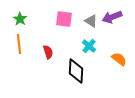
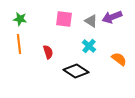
green star: rotated 24 degrees counterclockwise
black diamond: rotated 60 degrees counterclockwise
